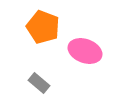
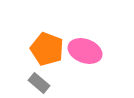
orange pentagon: moved 4 px right, 22 px down
